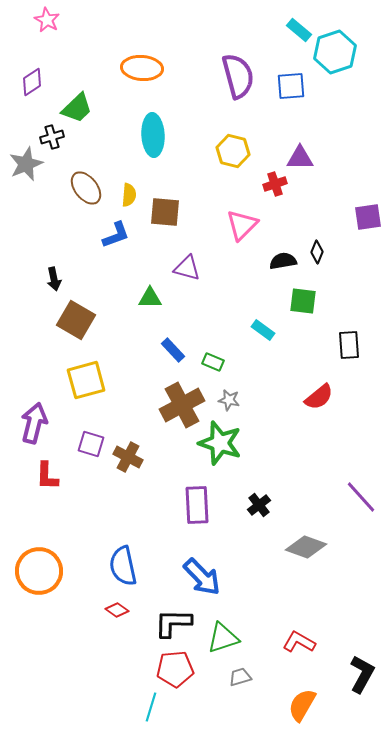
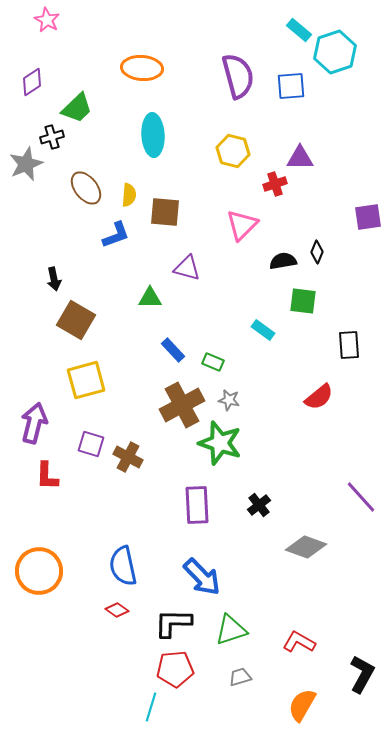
green triangle at (223, 638): moved 8 px right, 8 px up
